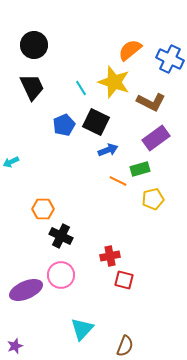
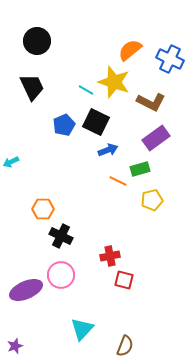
black circle: moved 3 px right, 4 px up
cyan line: moved 5 px right, 2 px down; rotated 28 degrees counterclockwise
yellow pentagon: moved 1 px left, 1 px down
